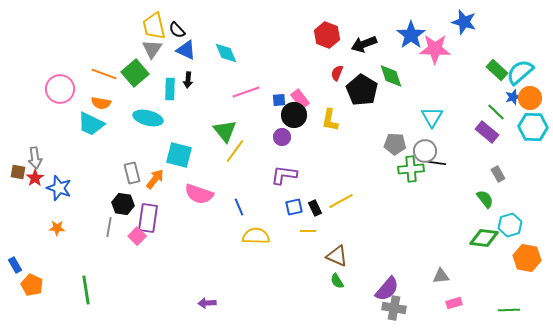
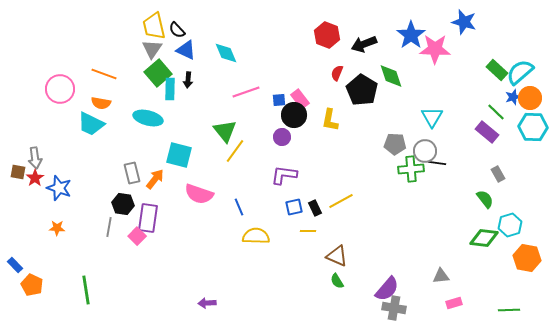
green square at (135, 73): moved 23 px right
blue rectangle at (15, 265): rotated 14 degrees counterclockwise
